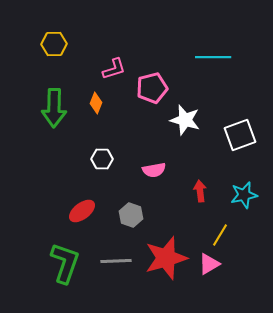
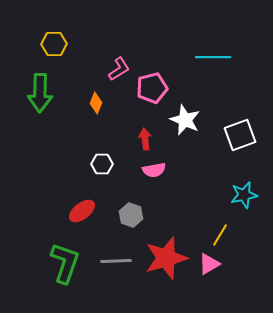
pink L-shape: moved 5 px right; rotated 15 degrees counterclockwise
green arrow: moved 14 px left, 15 px up
white star: rotated 8 degrees clockwise
white hexagon: moved 5 px down
red arrow: moved 55 px left, 52 px up
